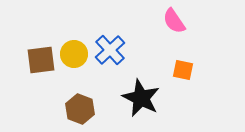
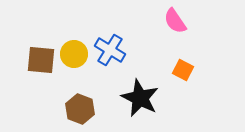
pink semicircle: moved 1 px right
blue cross: rotated 16 degrees counterclockwise
brown square: rotated 12 degrees clockwise
orange square: rotated 15 degrees clockwise
black star: moved 1 px left
